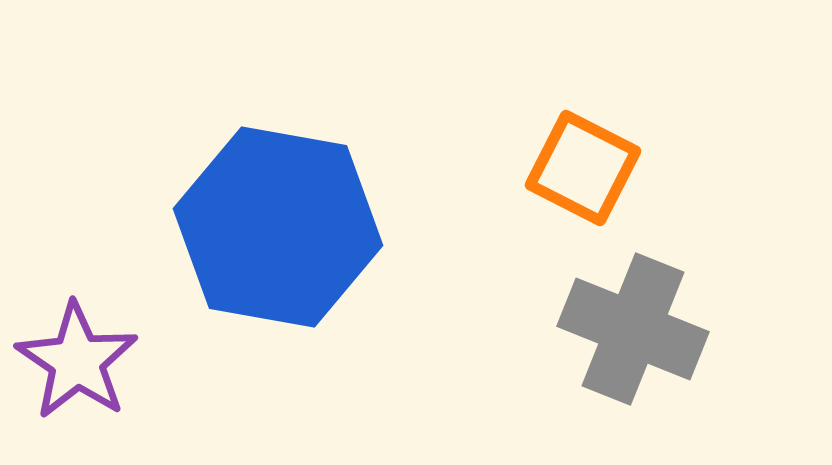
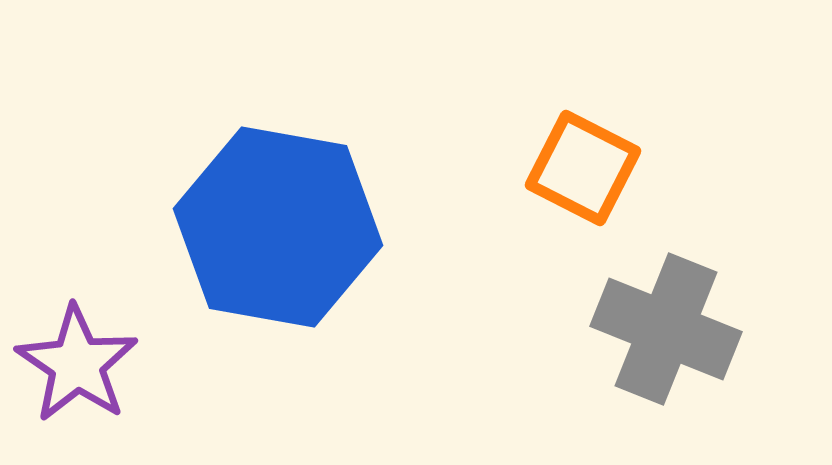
gray cross: moved 33 px right
purple star: moved 3 px down
